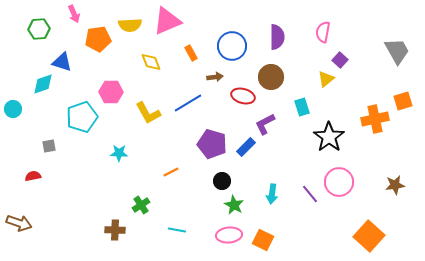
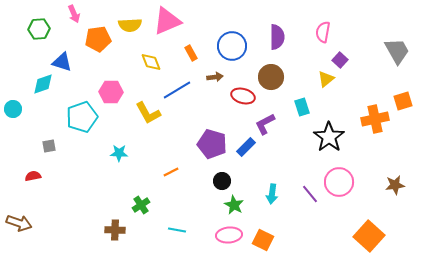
blue line at (188, 103): moved 11 px left, 13 px up
